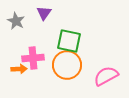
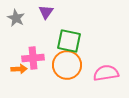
purple triangle: moved 2 px right, 1 px up
gray star: moved 3 px up
pink semicircle: moved 3 px up; rotated 20 degrees clockwise
